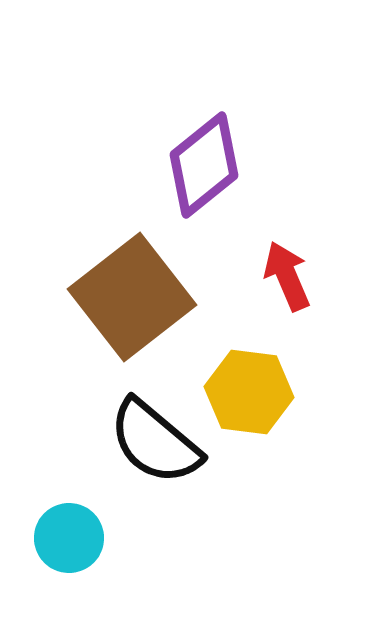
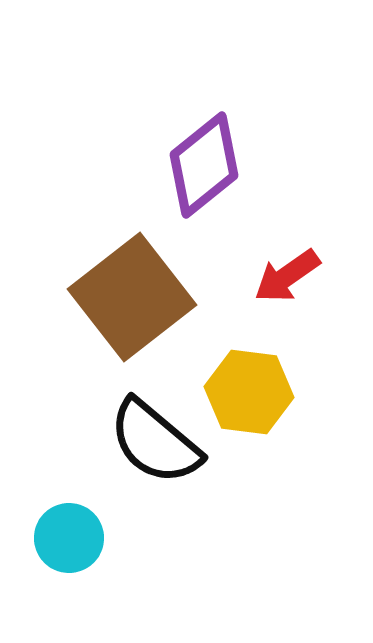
red arrow: rotated 102 degrees counterclockwise
